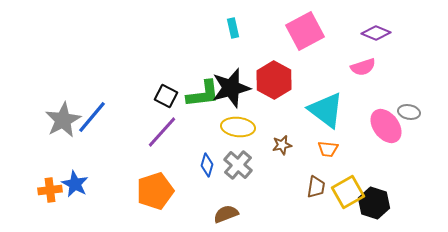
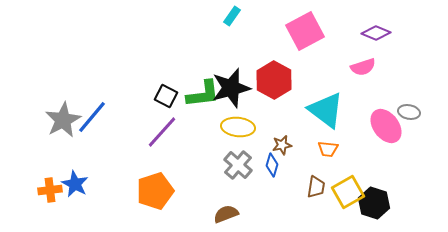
cyan rectangle: moved 1 px left, 12 px up; rotated 48 degrees clockwise
blue diamond: moved 65 px right
